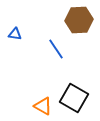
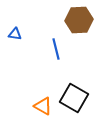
blue line: rotated 20 degrees clockwise
